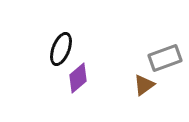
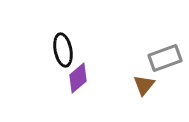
black ellipse: moved 2 px right, 1 px down; rotated 32 degrees counterclockwise
brown triangle: rotated 15 degrees counterclockwise
